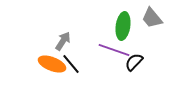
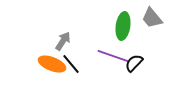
purple line: moved 1 px left, 6 px down
black semicircle: moved 1 px down
